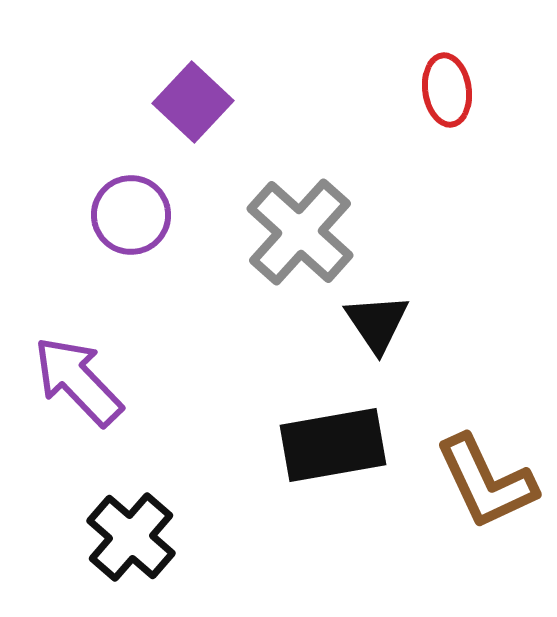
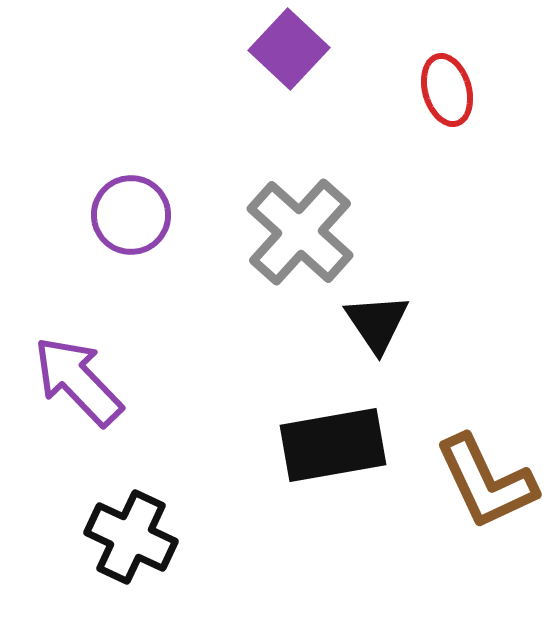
red ellipse: rotated 8 degrees counterclockwise
purple square: moved 96 px right, 53 px up
black cross: rotated 16 degrees counterclockwise
